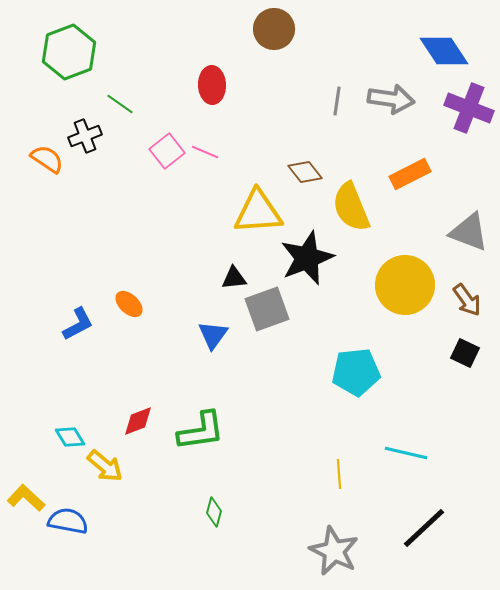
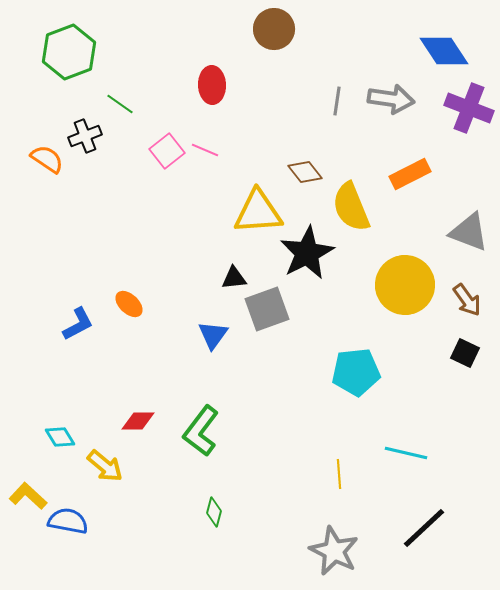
pink line: moved 2 px up
black star: moved 5 px up; rotated 6 degrees counterclockwise
red diamond: rotated 20 degrees clockwise
green L-shape: rotated 135 degrees clockwise
cyan diamond: moved 10 px left
yellow L-shape: moved 2 px right, 2 px up
